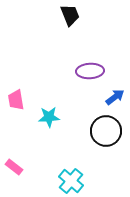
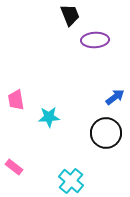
purple ellipse: moved 5 px right, 31 px up
black circle: moved 2 px down
